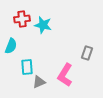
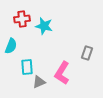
cyan star: moved 1 px right, 1 px down
pink L-shape: moved 3 px left, 2 px up
